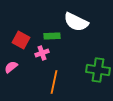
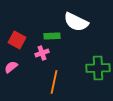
red square: moved 4 px left
green cross: moved 2 px up; rotated 10 degrees counterclockwise
